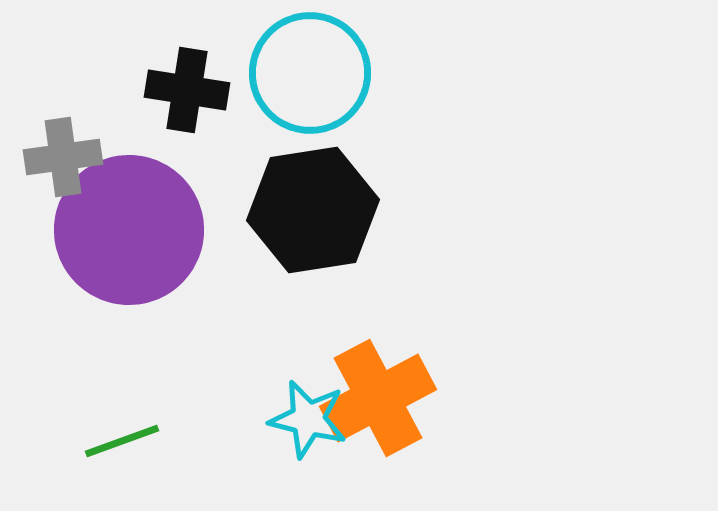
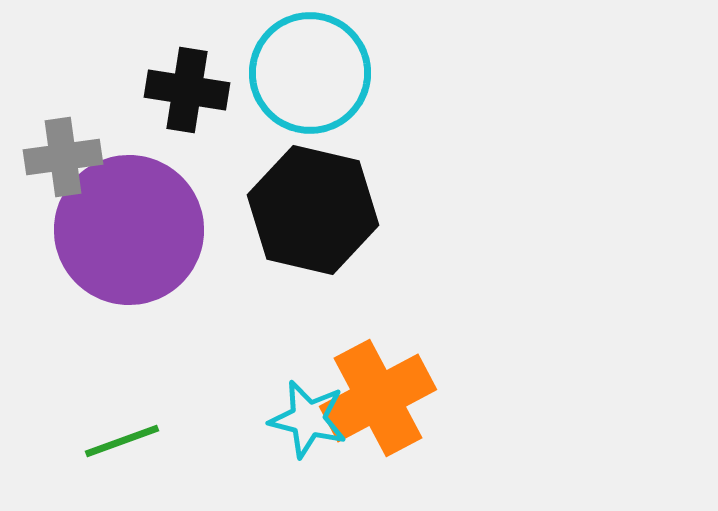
black hexagon: rotated 22 degrees clockwise
